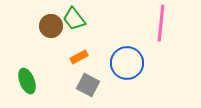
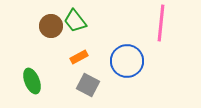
green trapezoid: moved 1 px right, 2 px down
blue circle: moved 2 px up
green ellipse: moved 5 px right
